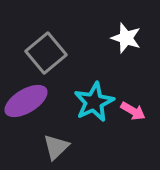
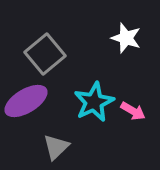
gray square: moved 1 px left, 1 px down
